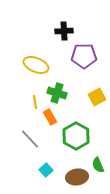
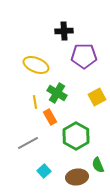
green cross: rotated 12 degrees clockwise
gray line: moved 2 px left, 4 px down; rotated 75 degrees counterclockwise
cyan square: moved 2 px left, 1 px down
